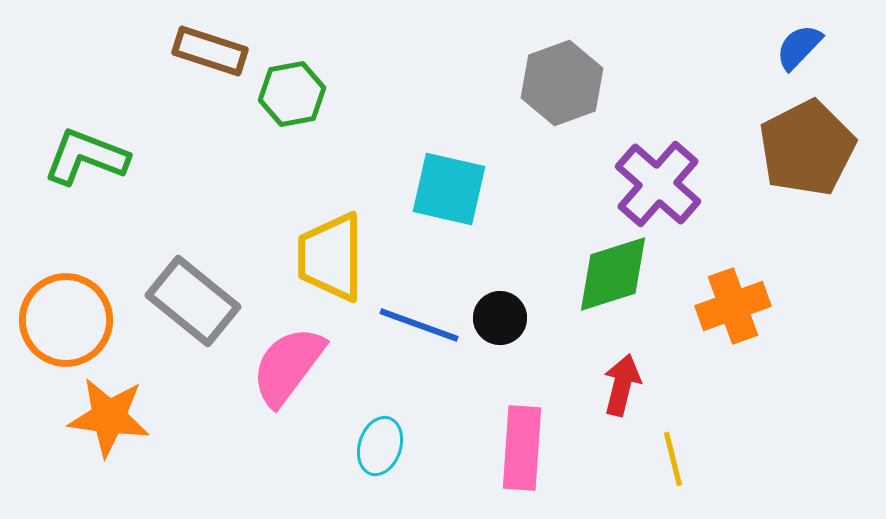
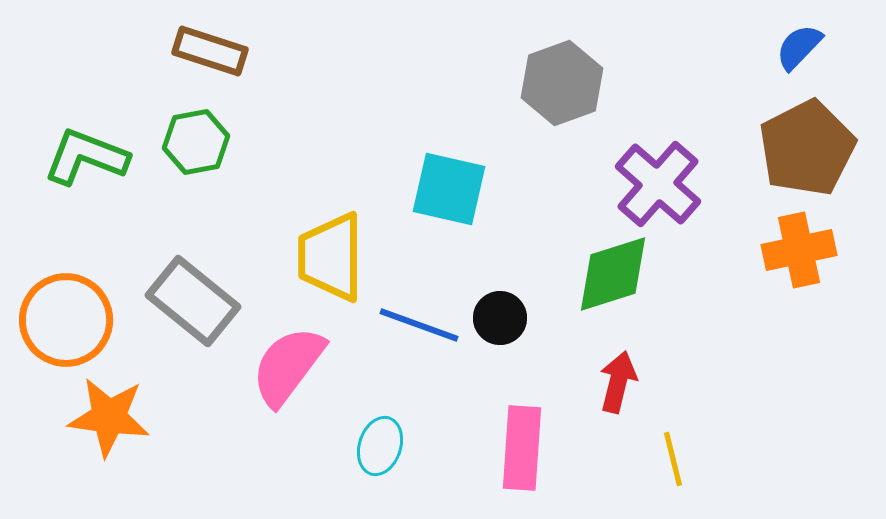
green hexagon: moved 96 px left, 48 px down
orange cross: moved 66 px right, 56 px up; rotated 8 degrees clockwise
red arrow: moved 4 px left, 3 px up
